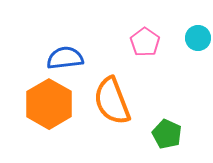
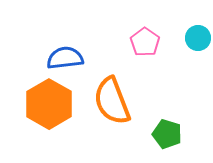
green pentagon: rotated 8 degrees counterclockwise
